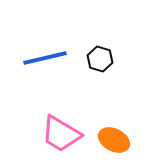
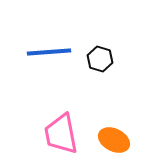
blue line: moved 4 px right, 6 px up; rotated 9 degrees clockwise
pink trapezoid: rotated 48 degrees clockwise
